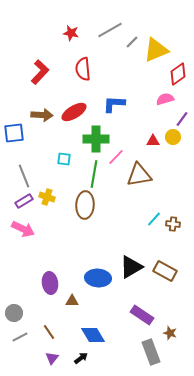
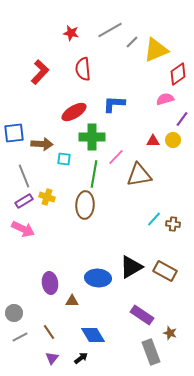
brown arrow at (42, 115): moved 29 px down
yellow circle at (173, 137): moved 3 px down
green cross at (96, 139): moved 4 px left, 2 px up
